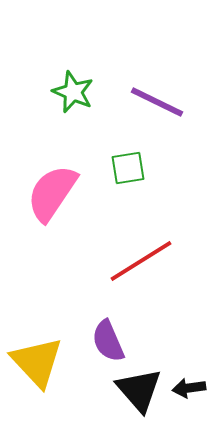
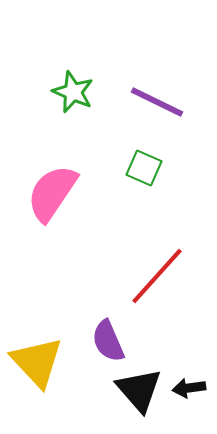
green square: moved 16 px right; rotated 33 degrees clockwise
red line: moved 16 px right, 15 px down; rotated 16 degrees counterclockwise
